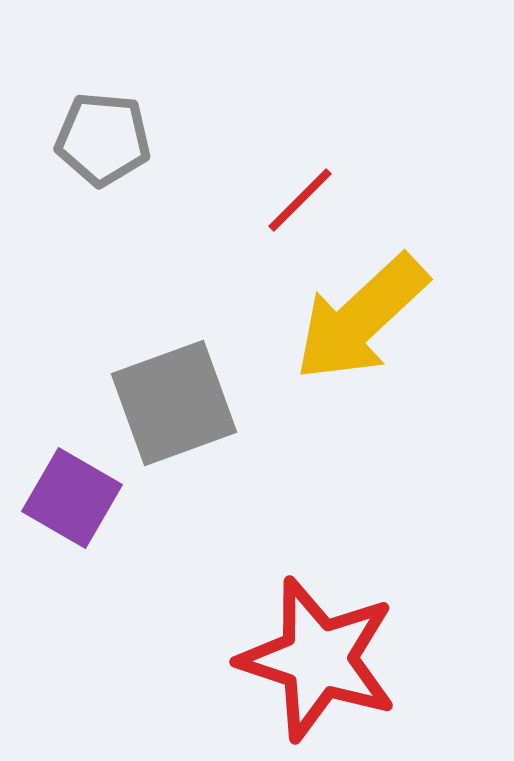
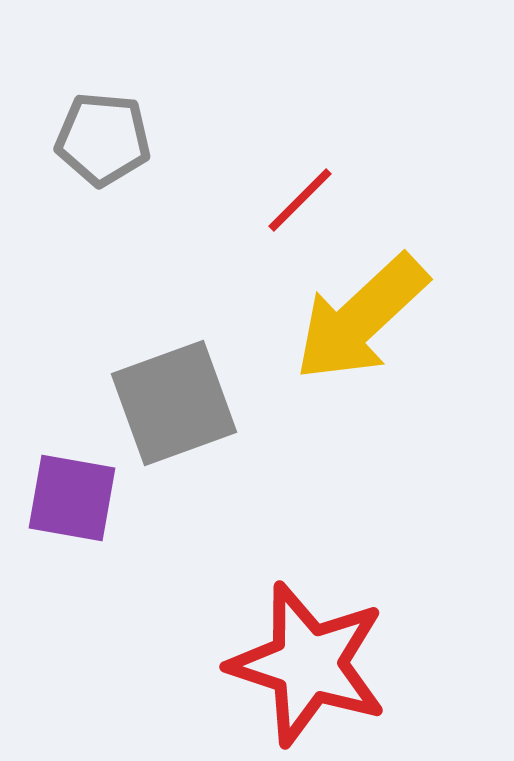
purple square: rotated 20 degrees counterclockwise
red star: moved 10 px left, 5 px down
